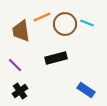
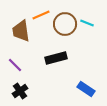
orange line: moved 1 px left, 2 px up
blue rectangle: moved 1 px up
